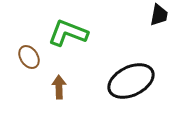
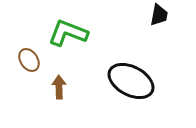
brown ellipse: moved 3 px down
black ellipse: rotated 54 degrees clockwise
